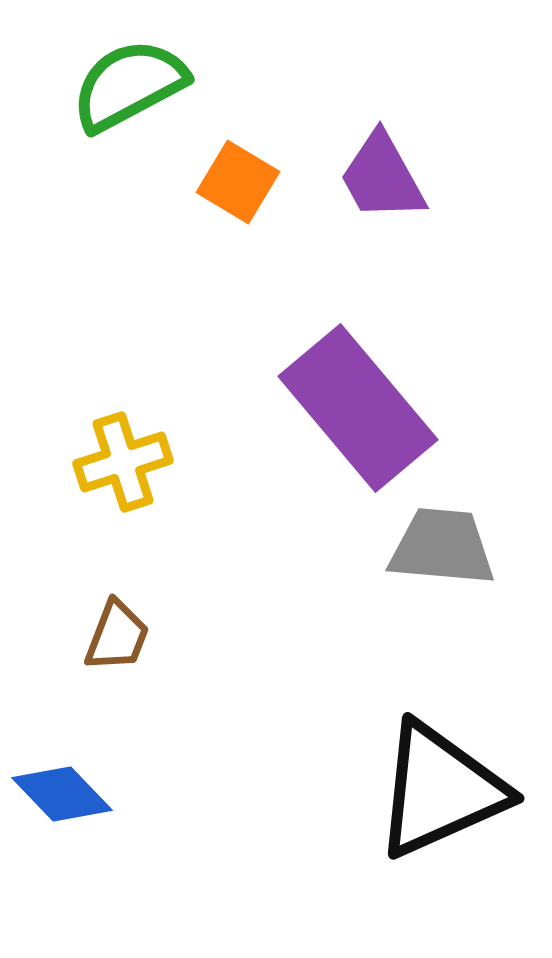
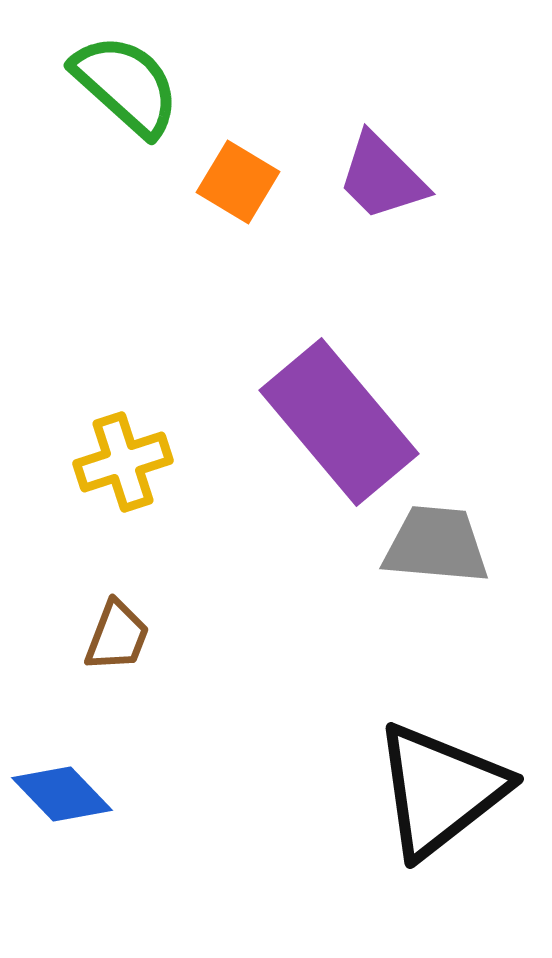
green semicircle: moved 3 px left; rotated 70 degrees clockwise
purple trapezoid: rotated 16 degrees counterclockwise
purple rectangle: moved 19 px left, 14 px down
gray trapezoid: moved 6 px left, 2 px up
black triangle: rotated 14 degrees counterclockwise
